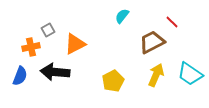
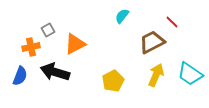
black arrow: rotated 12 degrees clockwise
